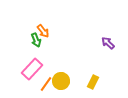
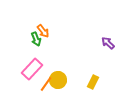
green arrow: moved 1 px up
yellow circle: moved 3 px left, 1 px up
